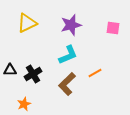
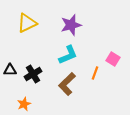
pink square: moved 31 px down; rotated 24 degrees clockwise
orange line: rotated 40 degrees counterclockwise
